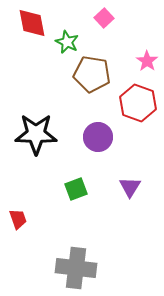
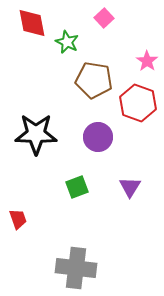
brown pentagon: moved 2 px right, 6 px down
green square: moved 1 px right, 2 px up
